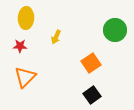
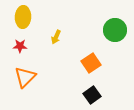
yellow ellipse: moved 3 px left, 1 px up
